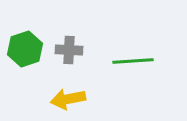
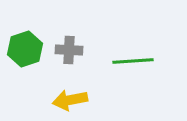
yellow arrow: moved 2 px right, 1 px down
